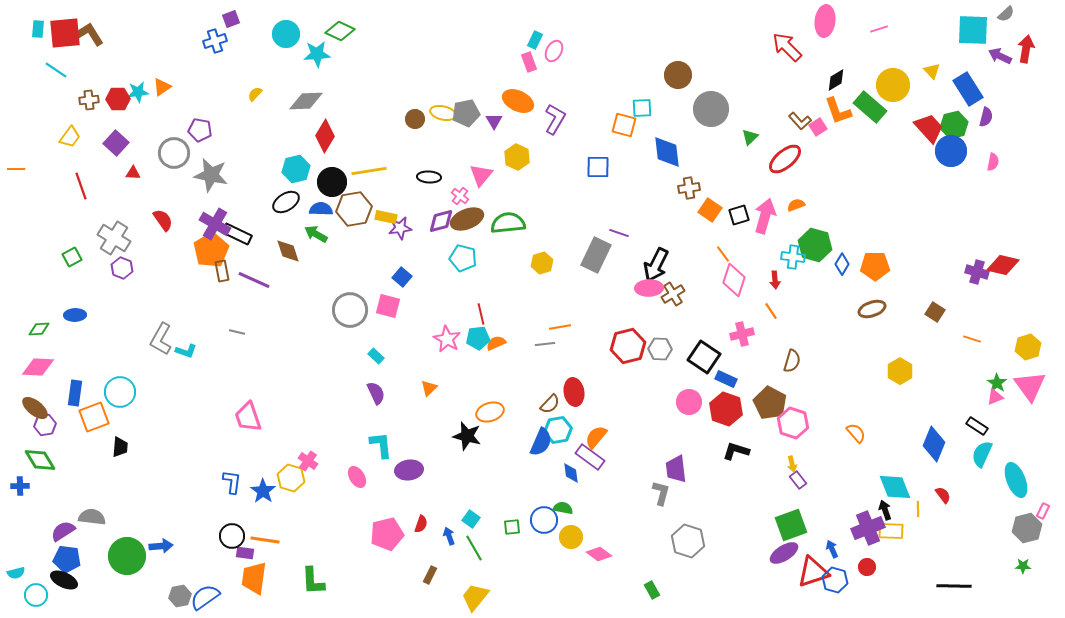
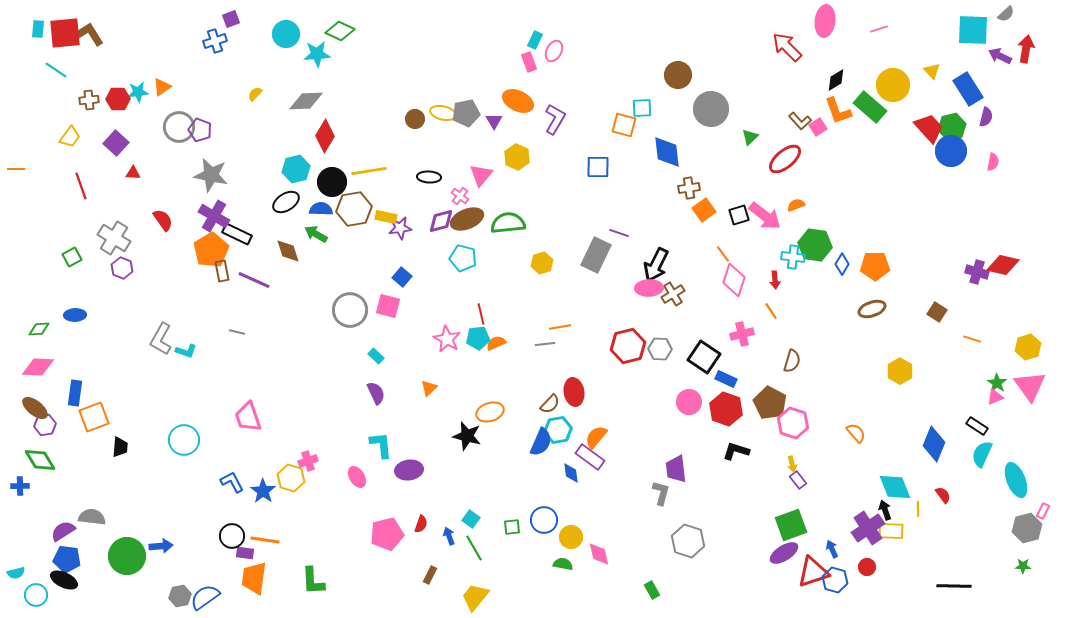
green hexagon at (954, 125): moved 2 px left, 2 px down
purple pentagon at (200, 130): rotated 10 degrees clockwise
gray circle at (174, 153): moved 5 px right, 26 px up
orange square at (710, 210): moved 6 px left; rotated 20 degrees clockwise
pink arrow at (765, 216): rotated 112 degrees clockwise
purple cross at (215, 224): moved 1 px left, 8 px up
green hexagon at (815, 245): rotated 8 degrees counterclockwise
brown square at (935, 312): moved 2 px right
cyan circle at (120, 392): moved 64 px right, 48 px down
pink cross at (308, 461): rotated 36 degrees clockwise
blue L-shape at (232, 482): rotated 35 degrees counterclockwise
green semicircle at (563, 508): moved 56 px down
purple cross at (868, 528): rotated 12 degrees counterclockwise
pink diamond at (599, 554): rotated 40 degrees clockwise
